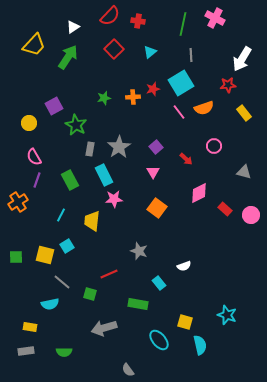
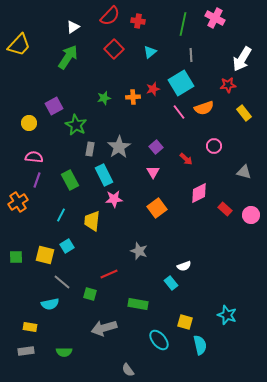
yellow trapezoid at (34, 45): moved 15 px left
pink semicircle at (34, 157): rotated 126 degrees clockwise
orange square at (157, 208): rotated 18 degrees clockwise
cyan rectangle at (159, 283): moved 12 px right
